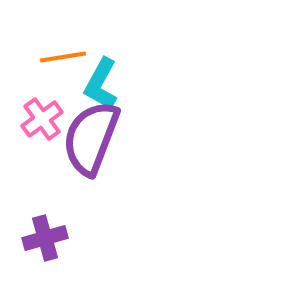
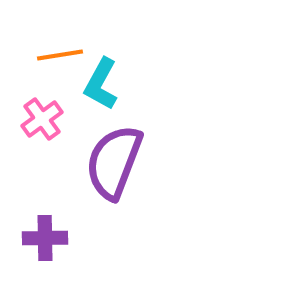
orange line: moved 3 px left, 2 px up
purple semicircle: moved 23 px right, 24 px down
purple cross: rotated 15 degrees clockwise
